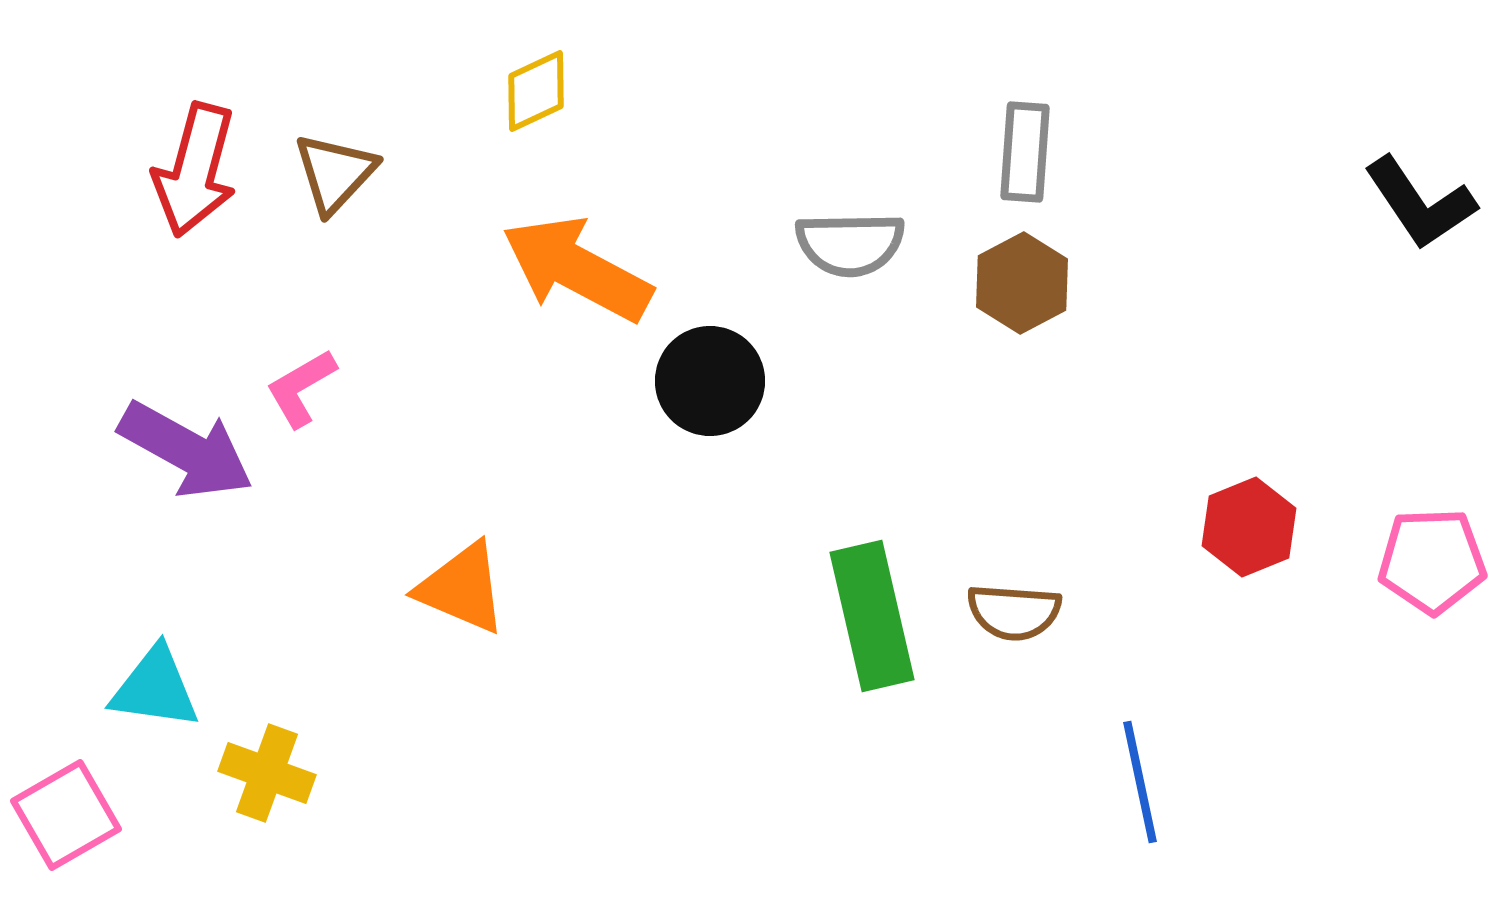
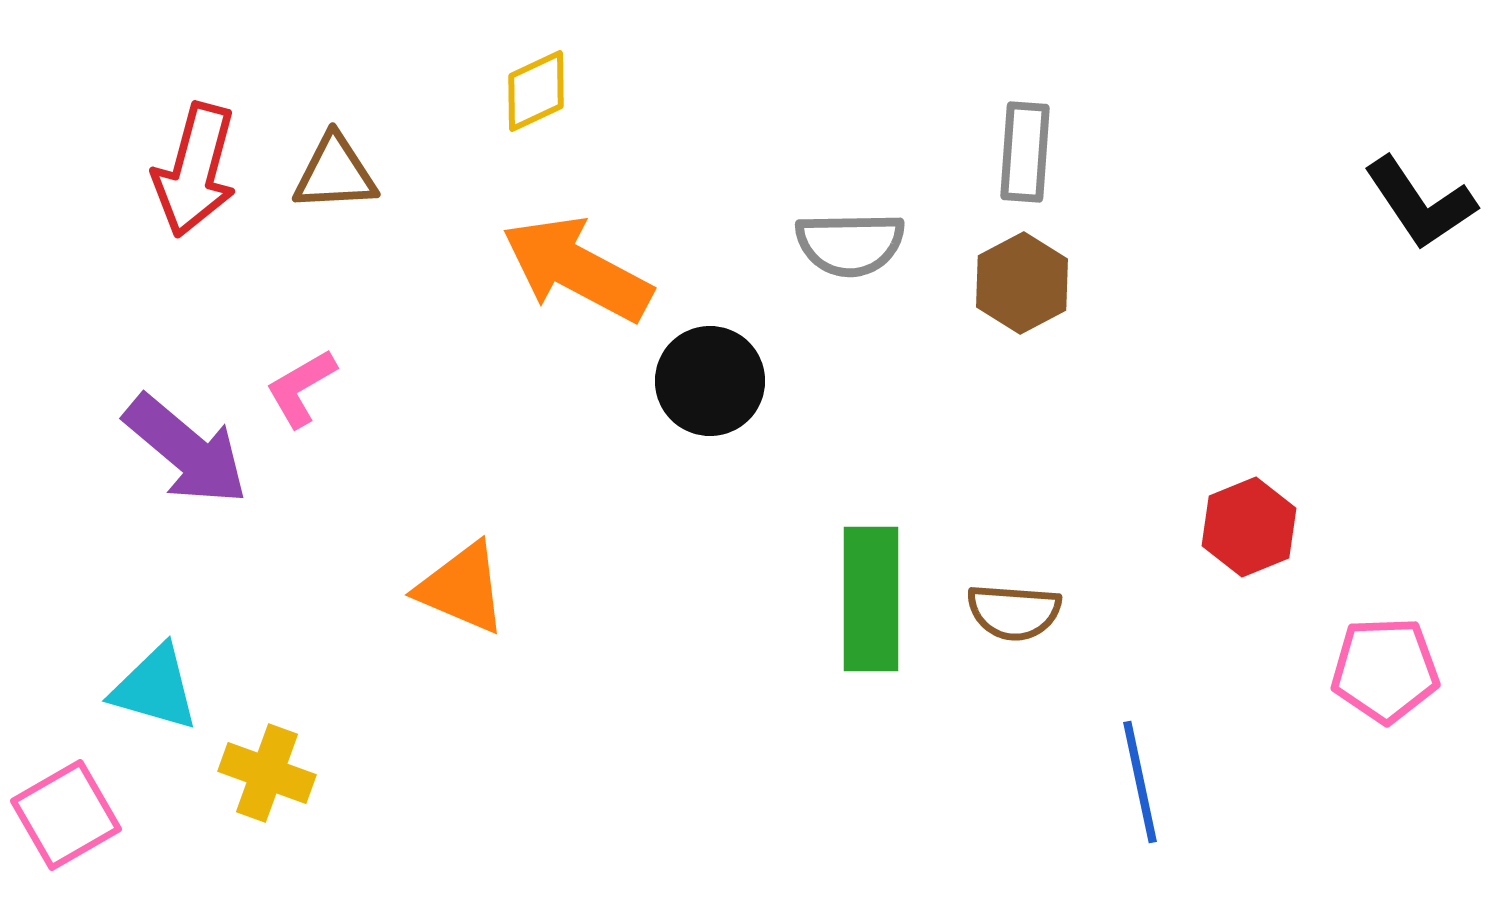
brown triangle: rotated 44 degrees clockwise
purple arrow: rotated 11 degrees clockwise
pink pentagon: moved 47 px left, 109 px down
green rectangle: moved 1 px left, 17 px up; rotated 13 degrees clockwise
cyan triangle: rotated 8 degrees clockwise
